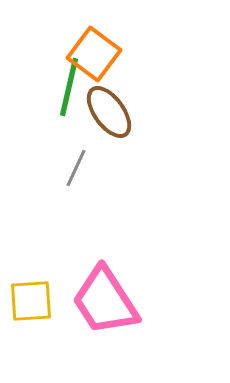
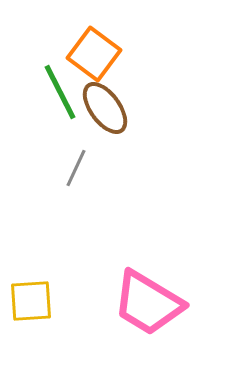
green line: moved 9 px left, 5 px down; rotated 40 degrees counterclockwise
brown ellipse: moved 4 px left, 4 px up
pink trapezoid: moved 43 px right, 2 px down; rotated 26 degrees counterclockwise
